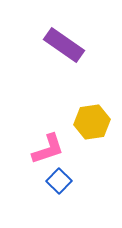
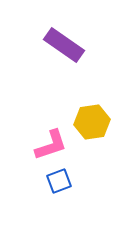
pink L-shape: moved 3 px right, 4 px up
blue square: rotated 25 degrees clockwise
